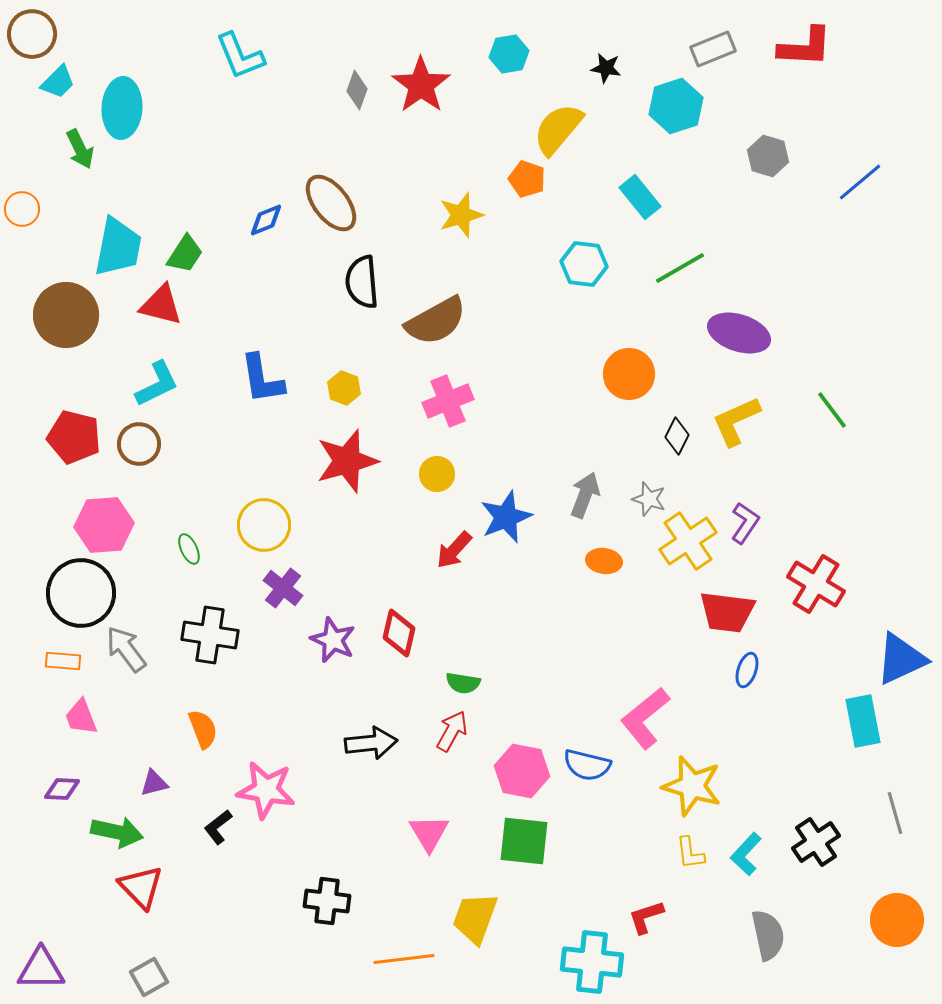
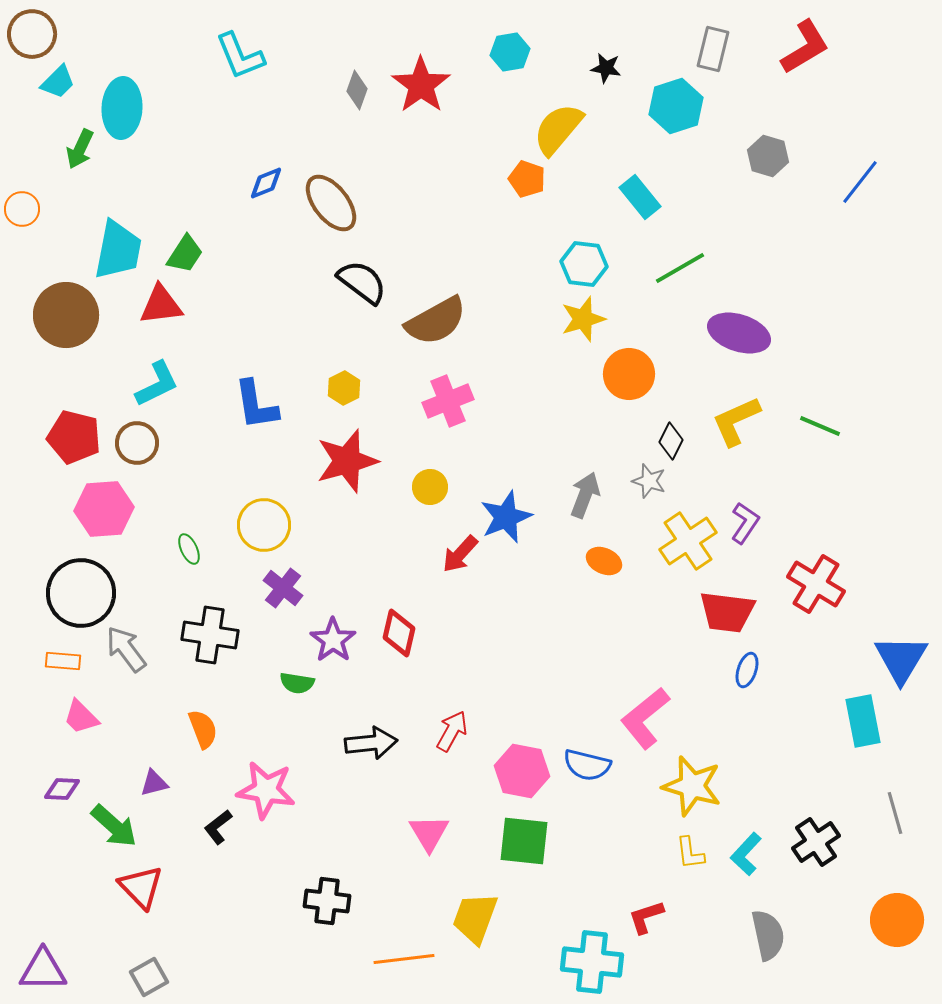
red L-shape at (805, 47): rotated 34 degrees counterclockwise
gray rectangle at (713, 49): rotated 54 degrees counterclockwise
cyan hexagon at (509, 54): moved 1 px right, 2 px up
green arrow at (80, 149): rotated 51 degrees clockwise
blue line at (860, 182): rotated 12 degrees counterclockwise
yellow star at (461, 215): moved 122 px right, 104 px down
blue diamond at (266, 220): moved 37 px up
cyan trapezoid at (118, 247): moved 3 px down
black semicircle at (362, 282): rotated 132 degrees clockwise
red triangle at (161, 305): rotated 21 degrees counterclockwise
blue L-shape at (262, 379): moved 6 px left, 26 px down
yellow hexagon at (344, 388): rotated 12 degrees clockwise
green line at (832, 410): moved 12 px left, 16 px down; rotated 30 degrees counterclockwise
black diamond at (677, 436): moved 6 px left, 5 px down
brown circle at (139, 444): moved 2 px left, 1 px up
yellow circle at (437, 474): moved 7 px left, 13 px down
gray star at (649, 499): moved 18 px up
pink hexagon at (104, 525): moved 16 px up
red arrow at (454, 550): moved 6 px right, 4 px down
orange ellipse at (604, 561): rotated 16 degrees clockwise
purple star at (333, 640): rotated 12 degrees clockwise
blue triangle at (901, 659): rotated 34 degrees counterclockwise
green semicircle at (463, 683): moved 166 px left
pink trapezoid at (81, 717): rotated 24 degrees counterclockwise
green arrow at (117, 832): moved 3 px left, 6 px up; rotated 30 degrees clockwise
purple triangle at (41, 969): moved 2 px right, 1 px down
